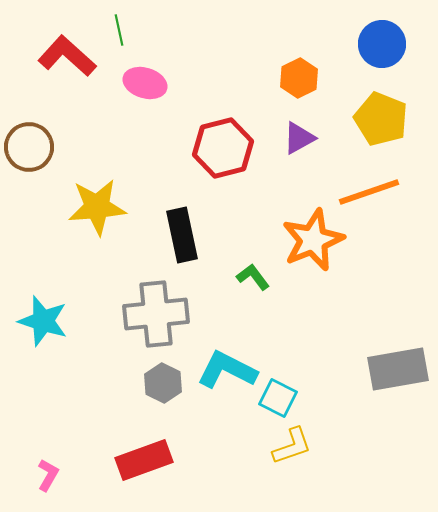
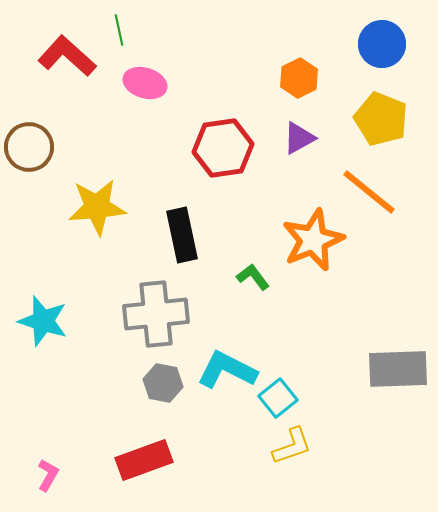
red hexagon: rotated 6 degrees clockwise
orange line: rotated 58 degrees clockwise
gray rectangle: rotated 8 degrees clockwise
gray hexagon: rotated 15 degrees counterclockwise
cyan square: rotated 24 degrees clockwise
